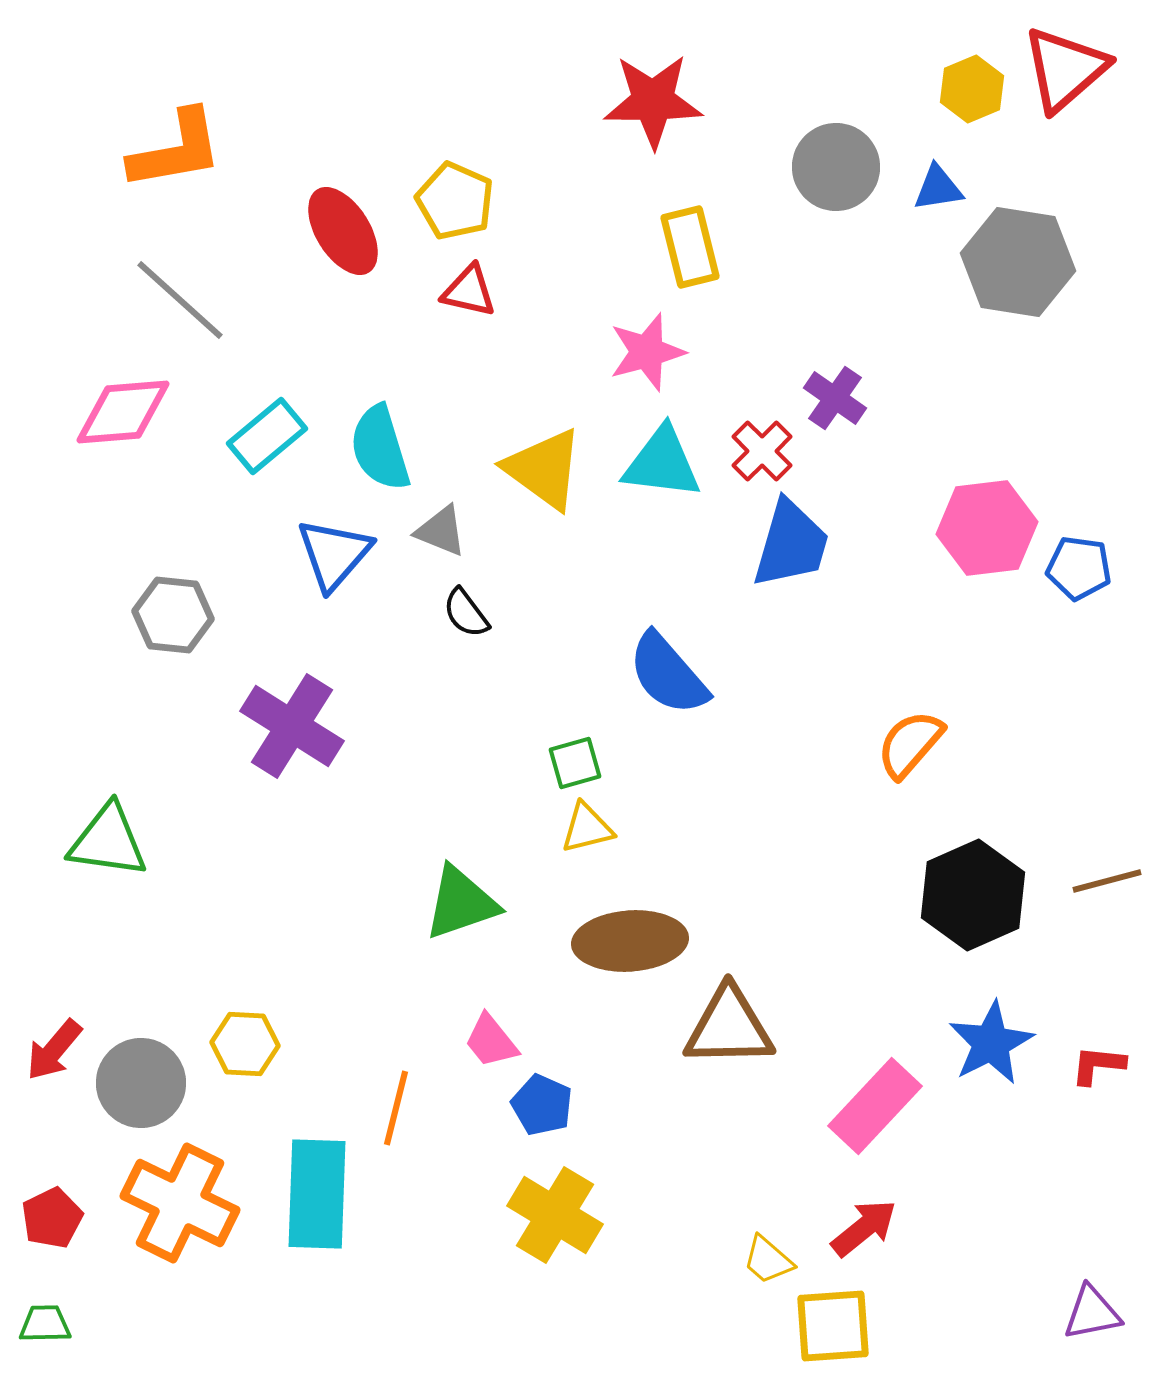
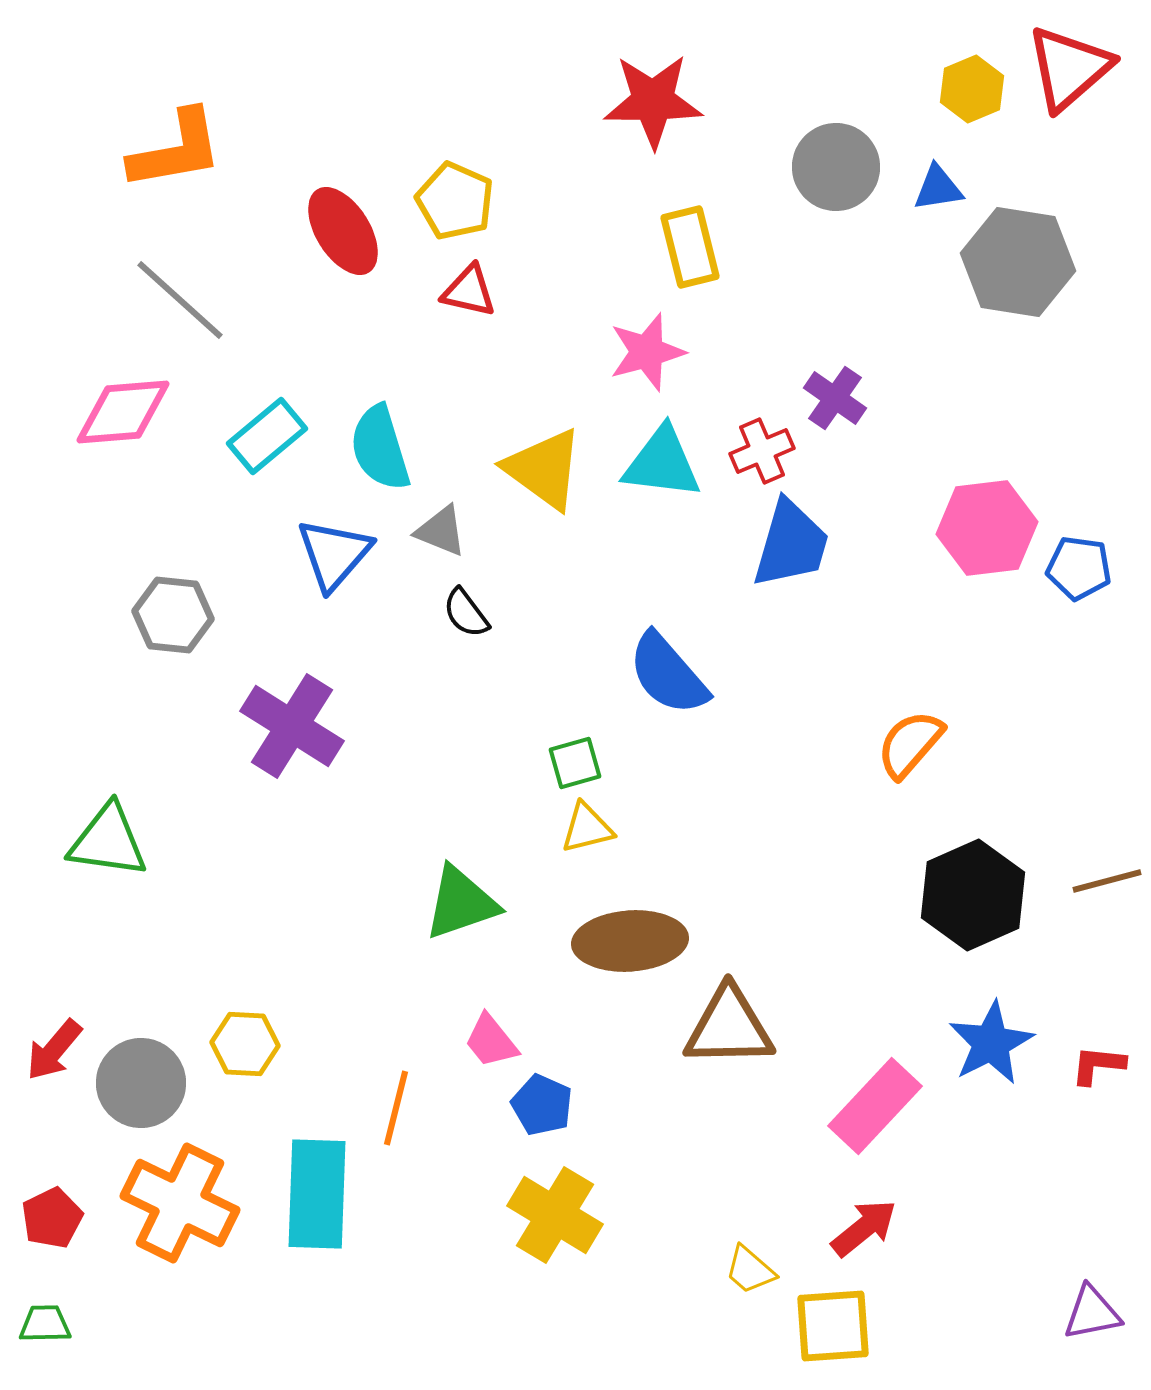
red triangle at (1065, 69): moved 4 px right, 1 px up
red cross at (762, 451): rotated 22 degrees clockwise
yellow trapezoid at (768, 1260): moved 18 px left, 10 px down
